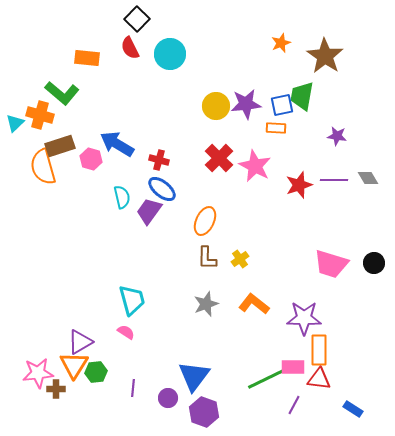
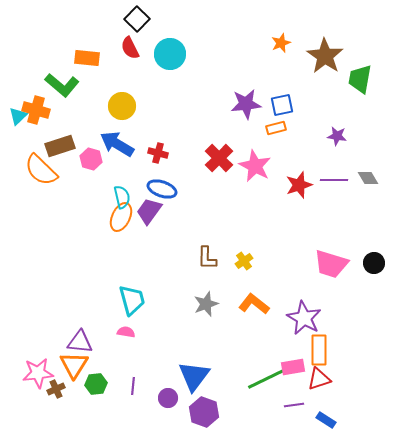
green L-shape at (62, 93): moved 8 px up
green trapezoid at (302, 96): moved 58 px right, 17 px up
yellow circle at (216, 106): moved 94 px left
orange cross at (40, 115): moved 4 px left, 5 px up
cyan triangle at (15, 123): moved 3 px right, 7 px up
orange rectangle at (276, 128): rotated 18 degrees counterclockwise
red cross at (159, 160): moved 1 px left, 7 px up
orange semicircle at (43, 167): moved 2 px left, 3 px down; rotated 30 degrees counterclockwise
blue ellipse at (162, 189): rotated 20 degrees counterclockwise
orange ellipse at (205, 221): moved 84 px left, 4 px up
yellow cross at (240, 259): moved 4 px right, 2 px down
purple star at (304, 318): rotated 28 degrees clockwise
pink semicircle at (126, 332): rotated 24 degrees counterclockwise
purple triangle at (80, 342): rotated 36 degrees clockwise
pink rectangle at (293, 367): rotated 10 degrees counterclockwise
green hexagon at (96, 372): moved 12 px down
red triangle at (319, 379): rotated 25 degrees counterclockwise
purple line at (133, 388): moved 2 px up
brown cross at (56, 389): rotated 24 degrees counterclockwise
purple line at (294, 405): rotated 54 degrees clockwise
blue rectangle at (353, 409): moved 27 px left, 11 px down
